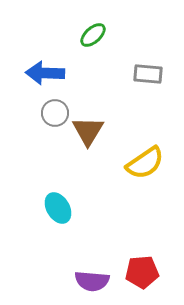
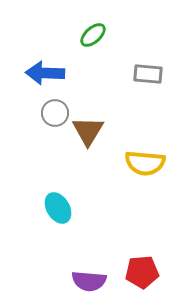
yellow semicircle: rotated 39 degrees clockwise
purple semicircle: moved 3 px left
